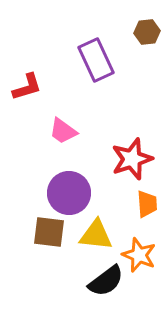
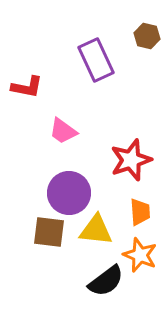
brown hexagon: moved 4 px down; rotated 20 degrees clockwise
red L-shape: rotated 28 degrees clockwise
red star: moved 1 px left, 1 px down
orange trapezoid: moved 7 px left, 8 px down
yellow triangle: moved 5 px up
orange star: moved 1 px right
